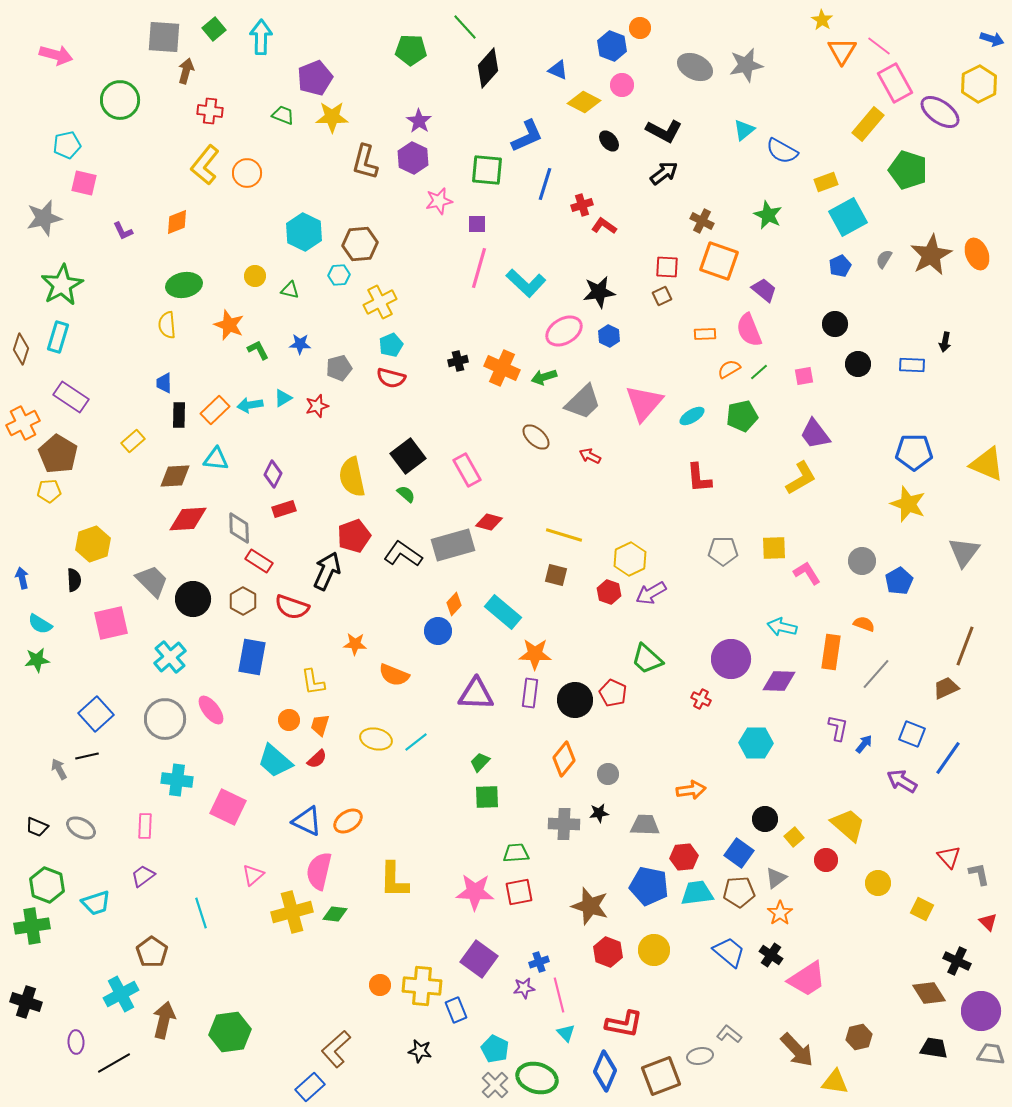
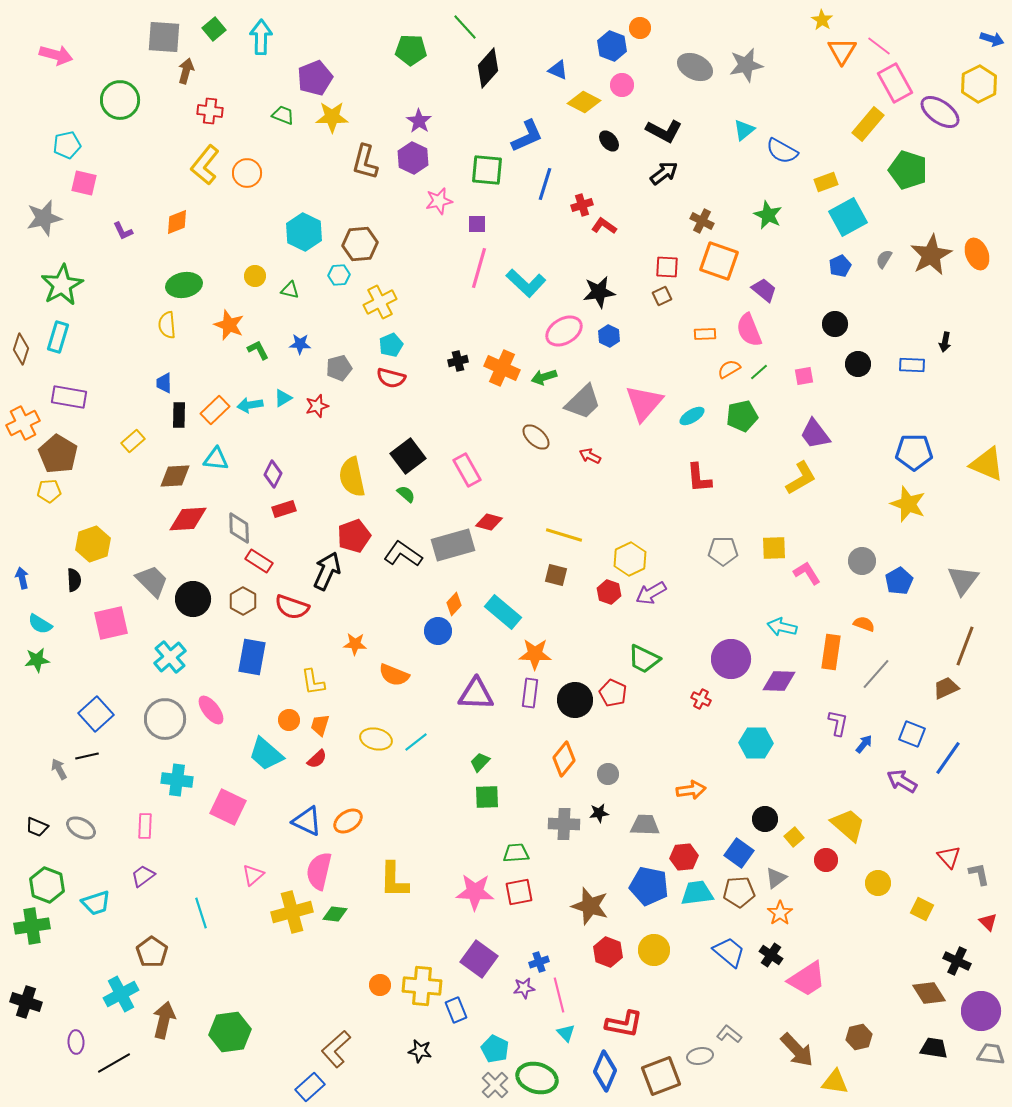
purple rectangle at (71, 397): moved 2 px left; rotated 24 degrees counterclockwise
gray triangle at (964, 552): moved 1 px left, 28 px down
green trapezoid at (647, 659): moved 3 px left; rotated 16 degrees counterclockwise
purple L-shape at (838, 728): moved 5 px up
cyan trapezoid at (275, 761): moved 9 px left, 7 px up
